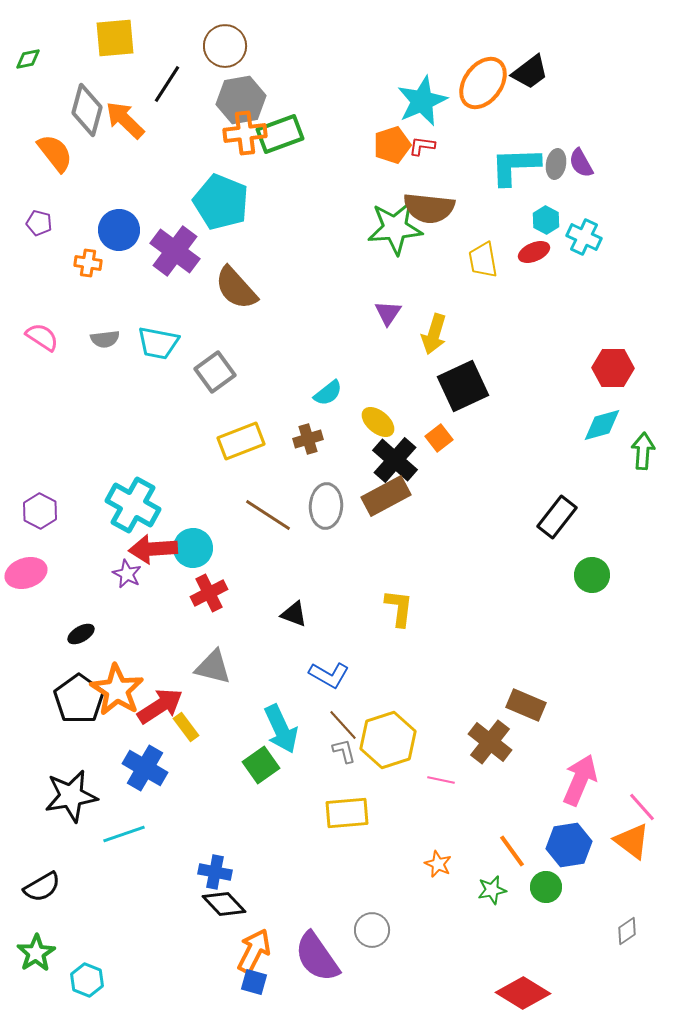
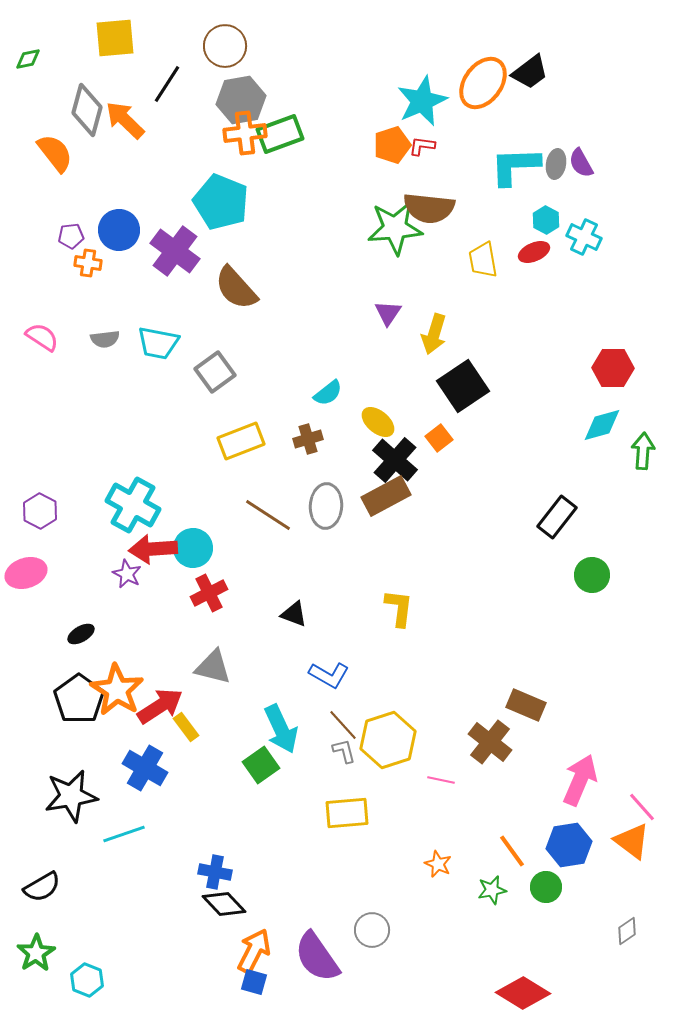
purple pentagon at (39, 223): moved 32 px right, 13 px down; rotated 20 degrees counterclockwise
black square at (463, 386): rotated 9 degrees counterclockwise
